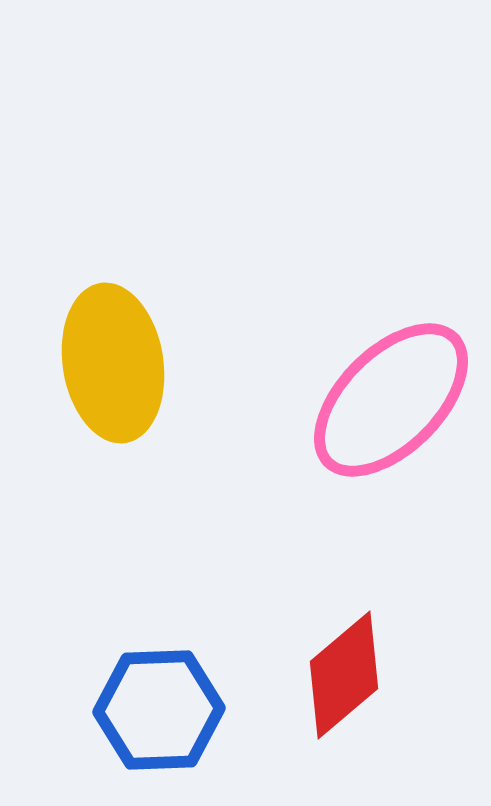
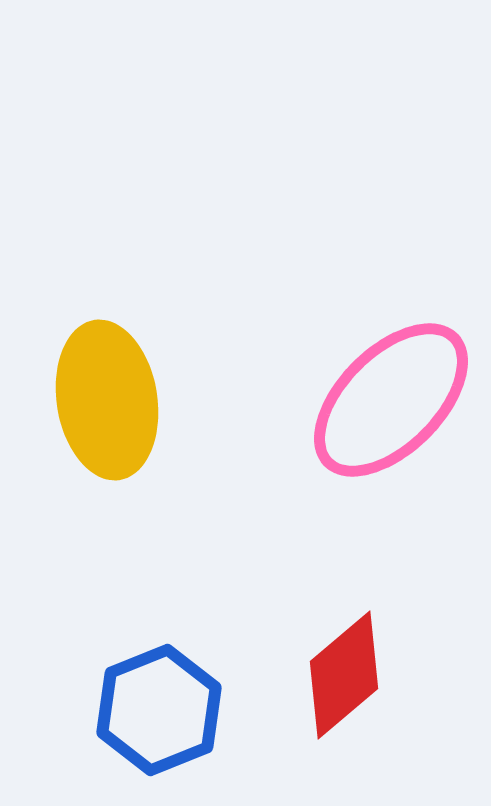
yellow ellipse: moved 6 px left, 37 px down
blue hexagon: rotated 20 degrees counterclockwise
